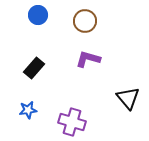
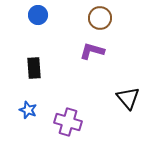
brown circle: moved 15 px right, 3 px up
purple L-shape: moved 4 px right, 8 px up
black rectangle: rotated 45 degrees counterclockwise
blue star: rotated 30 degrees clockwise
purple cross: moved 4 px left
